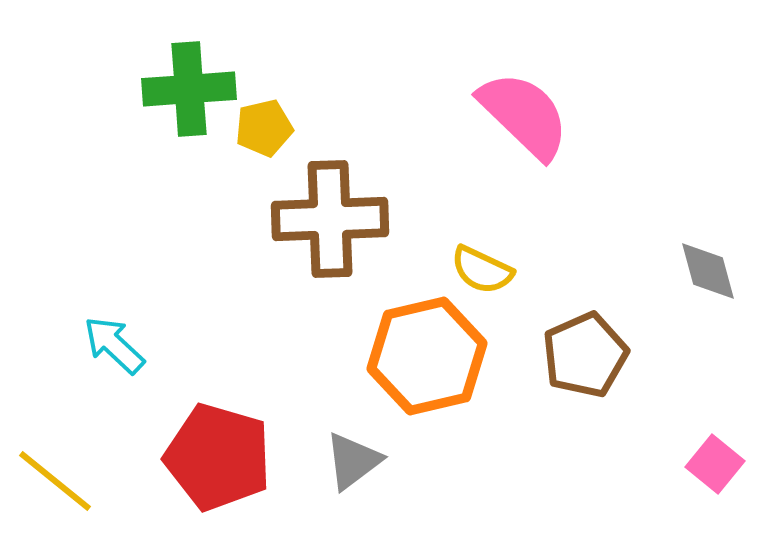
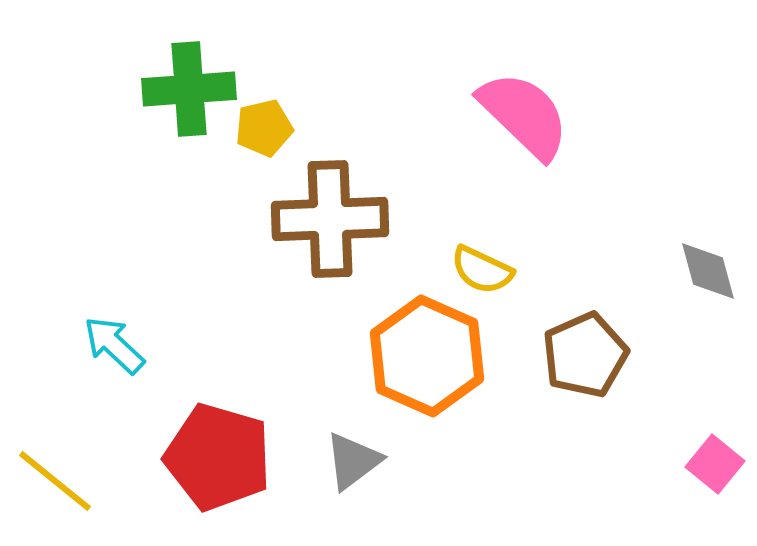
orange hexagon: rotated 23 degrees counterclockwise
